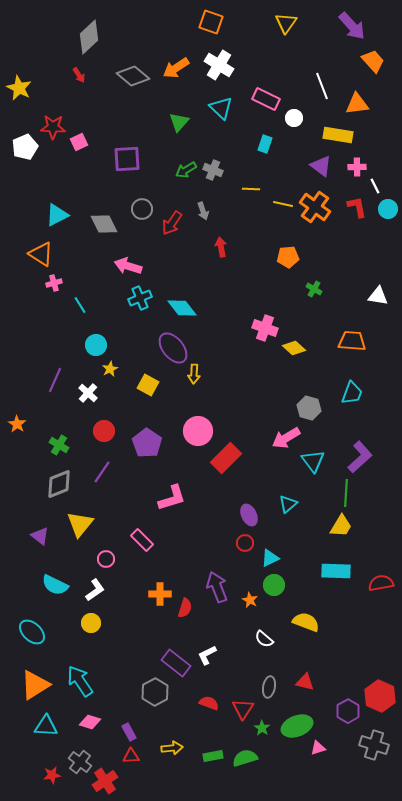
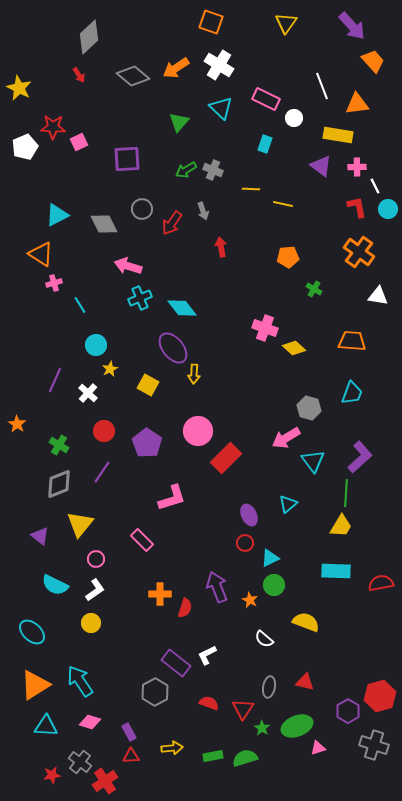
orange cross at (315, 207): moved 44 px right, 45 px down
pink circle at (106, 559): moved 10 px left
red hexagon at (380, 696): rotated 20 degrees clockwise
